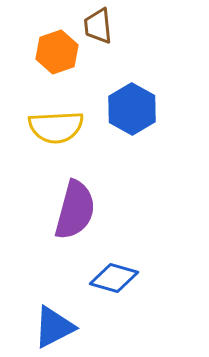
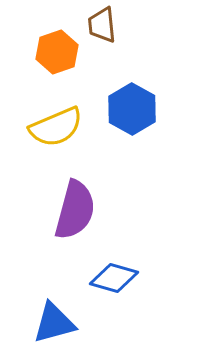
brown trapezoid: moved 4 px right, 1 px up
yellow semicircle: rotated 20 degrees counterclockwise
blue triangle: moved 4 px up; rotated 12 degrees clockwise
